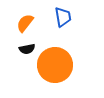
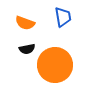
orange semicircle: rotated 108 degrees counterclockwise
